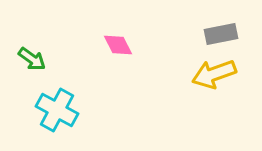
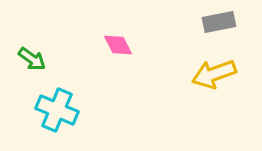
gray rectangle: moved 2 px left, 12 px up
cyan cross: rotated 6 degrees counterclockwise
